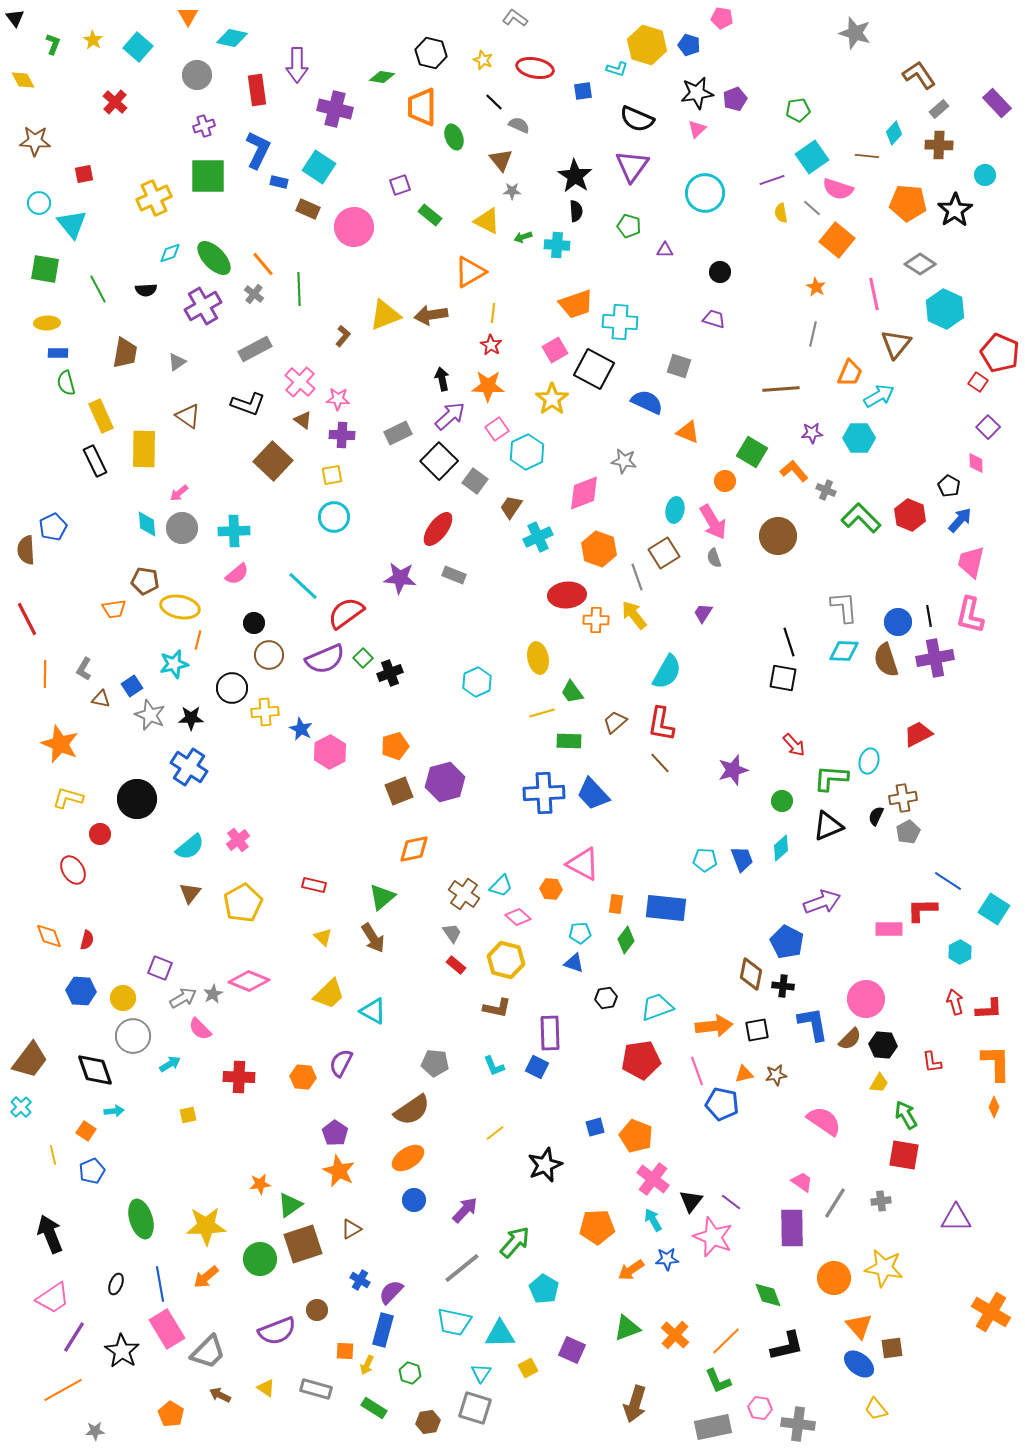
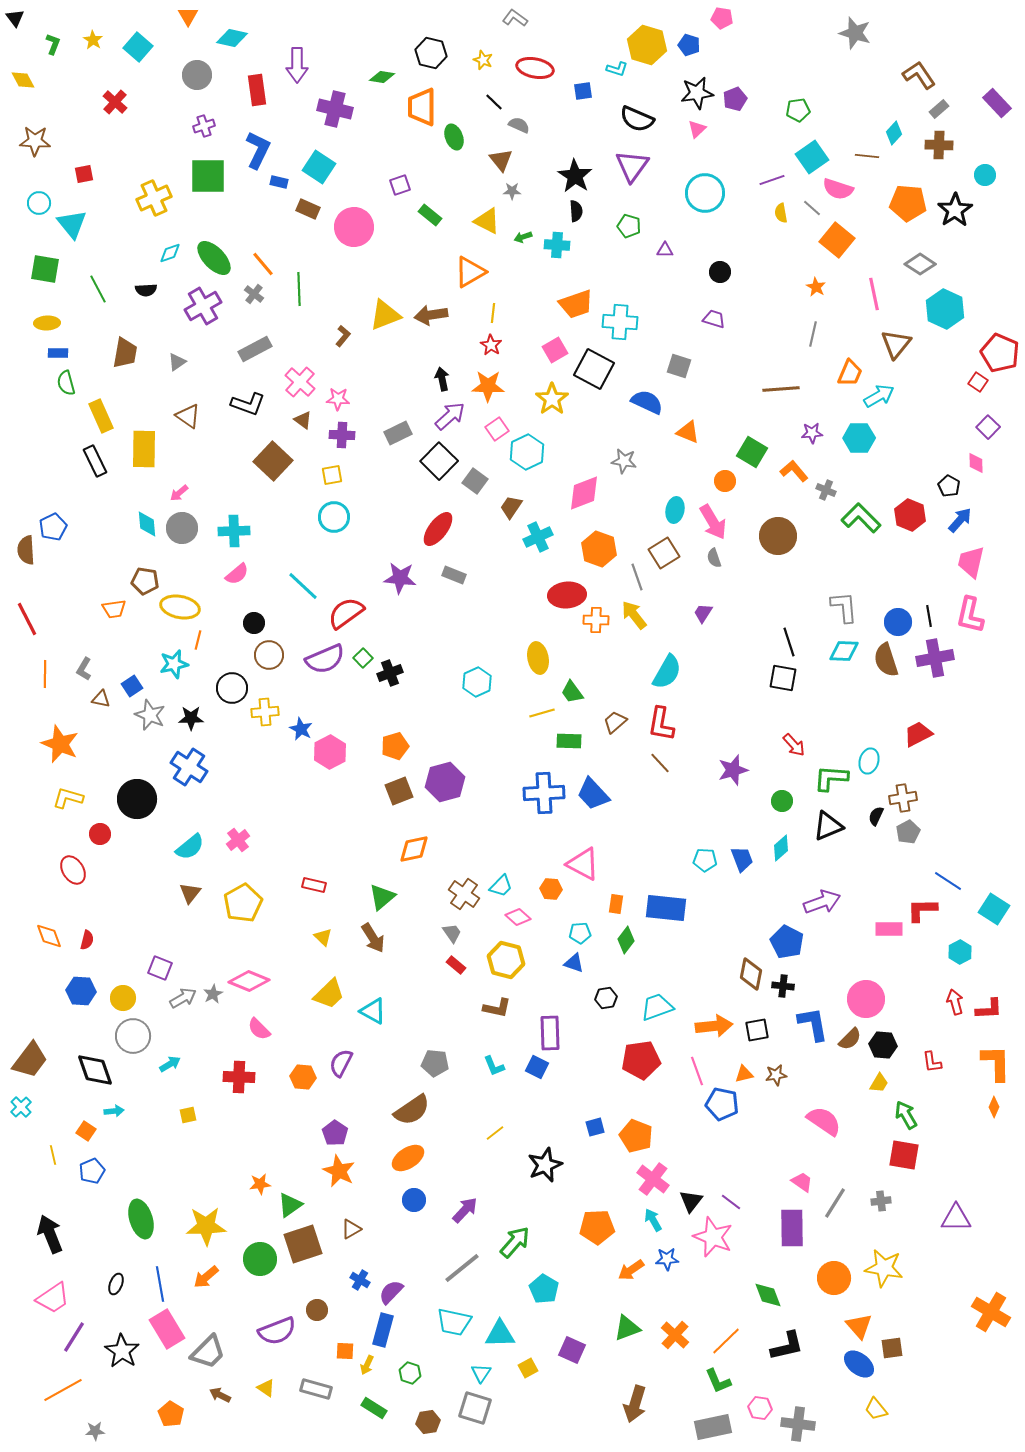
pink semicircle at (200, 1029): moved 59 px right
